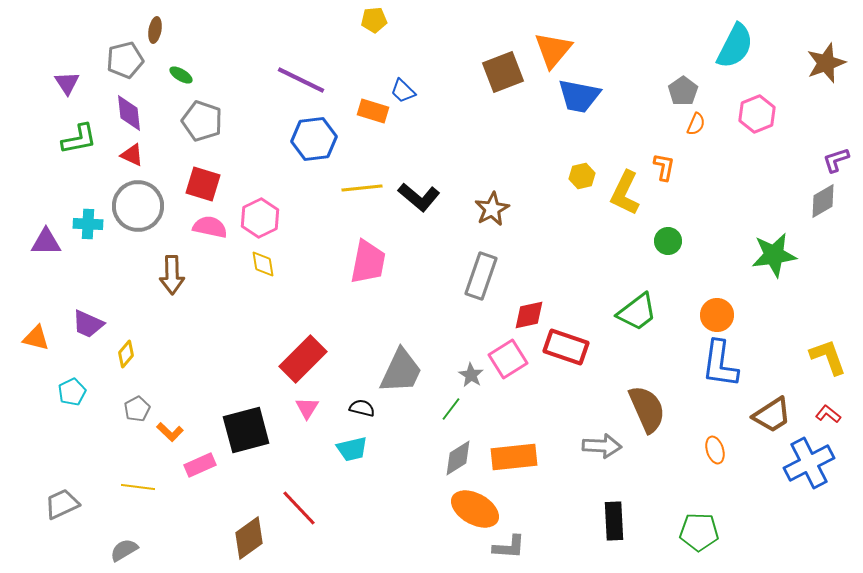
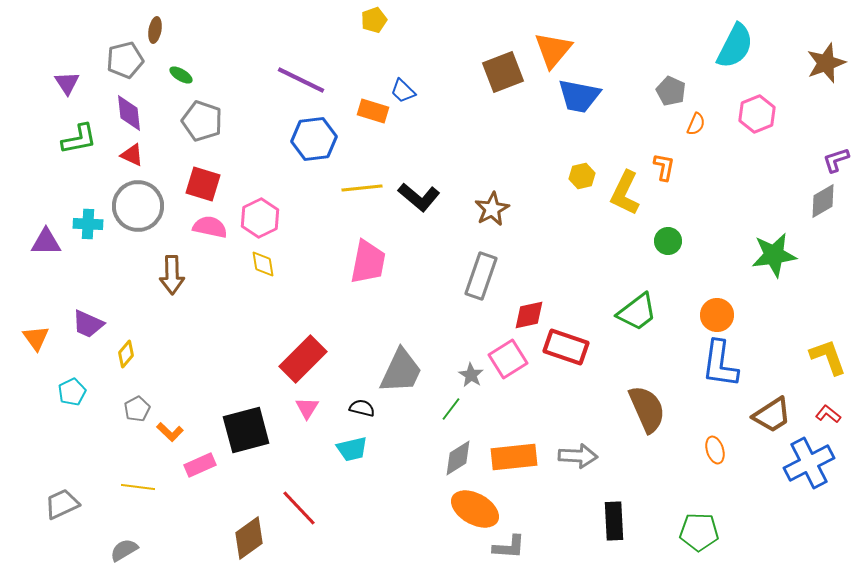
yellow pentagon at (374, 20): rotated 15 degrees counterclockwise
gray pentagon at (683, 91): moved 12 px left; rotated 12 degrees counterclockwise
orange triangle at (36, 338): rotated 40 degrees clockwise
gray arrow at (602, 446): moved 24 px left, 10 px down
